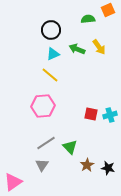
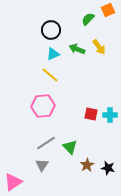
green semicircle: rotated 40 degrees counterclockwise
cyan cross: rotated 16 degrees clockwise
